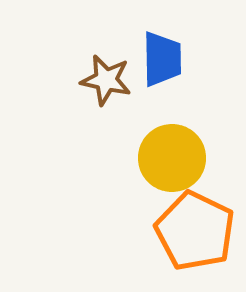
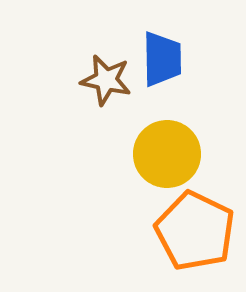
yellow circle: moved 5 px left, 4 px up
